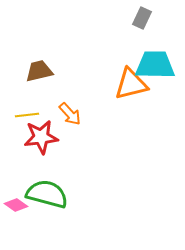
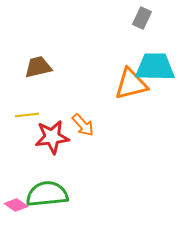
cyan trapezoid: moved 2 px down
brown trapezoid: moved 1 px left, 4 px up
orange arrow: moved 13 px right, 11 px down
red star: moved 11 px right
green semicircle: rotated 21 degrees counterclockwise
